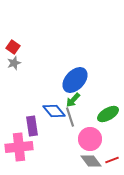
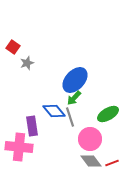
gray star: moved 13 px right
green arrow: moved 1 px right, 2 px up
pink cross: rotated 12 degrees clockwise
red line: moved 3 px down
